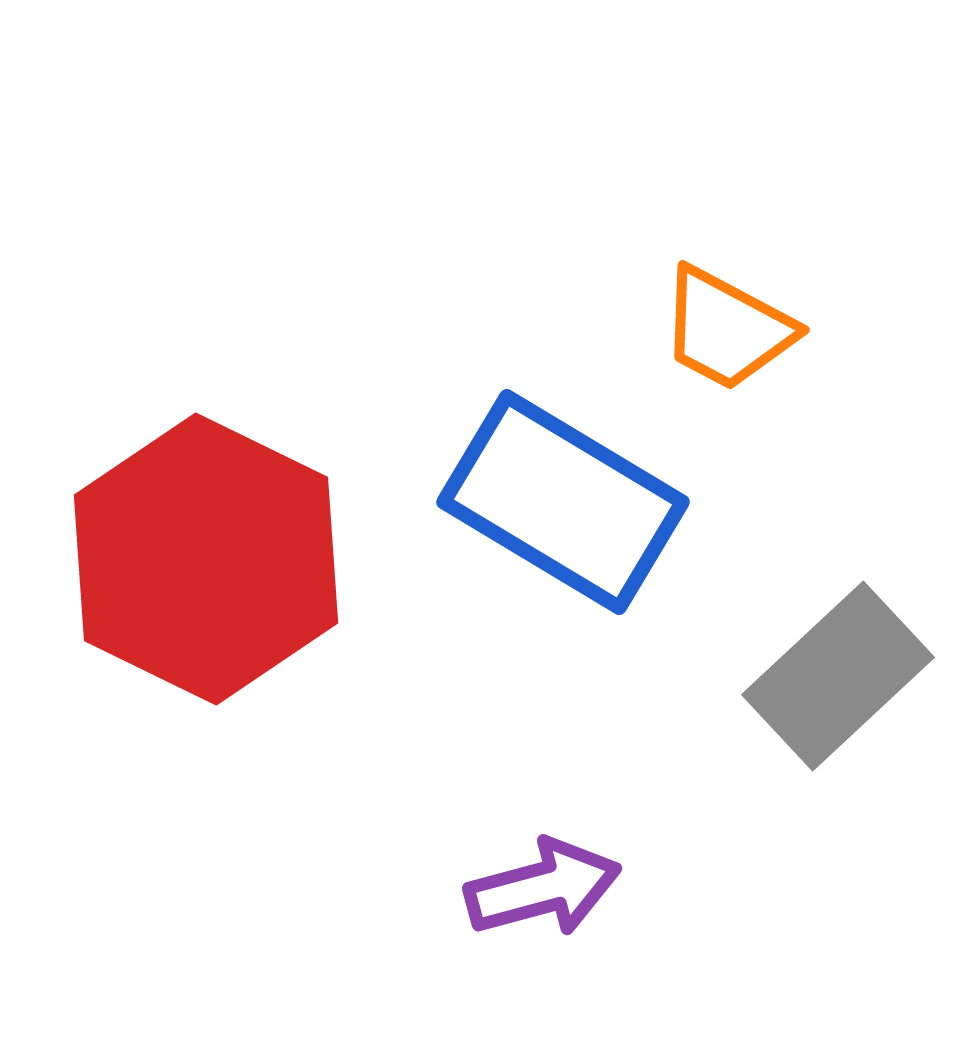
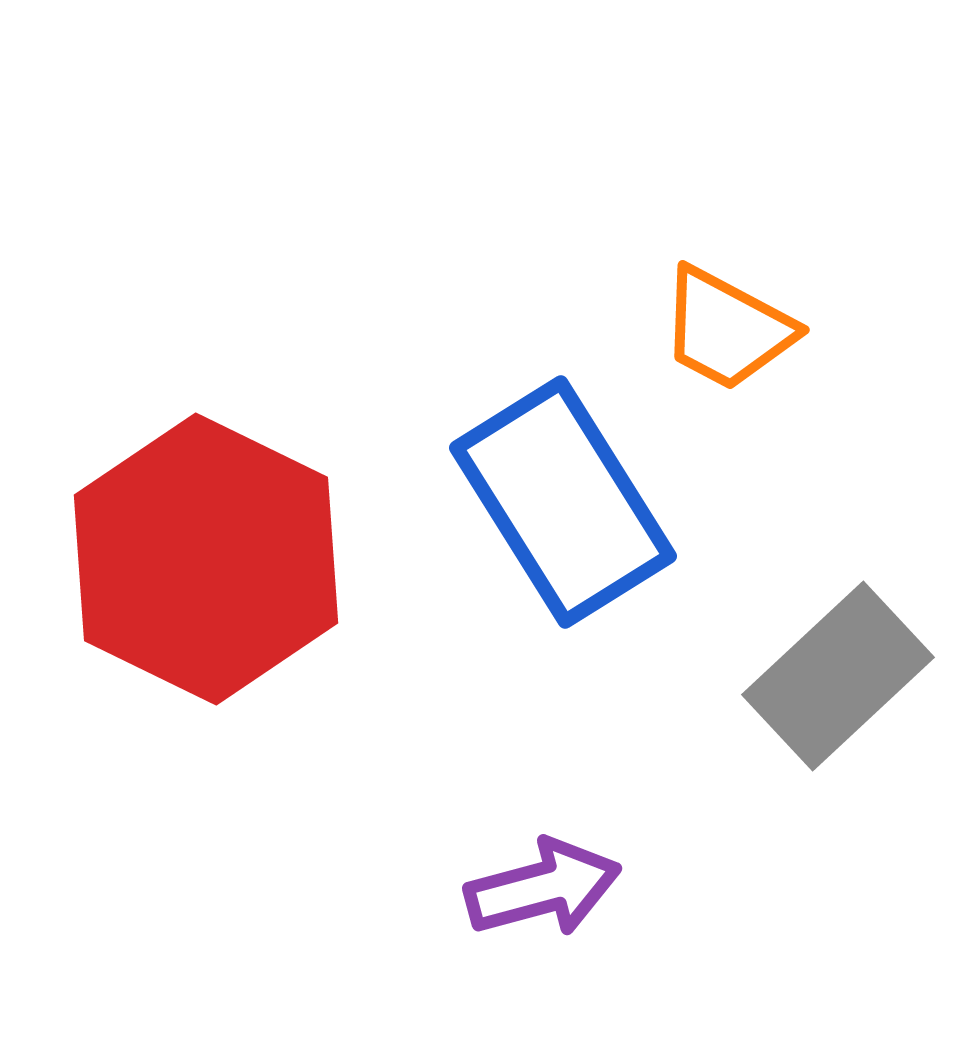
blue rectangle: rotated 27 degrees clockwise
